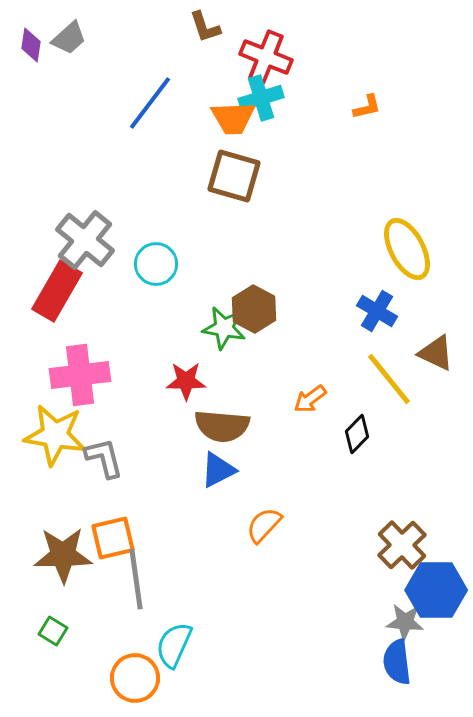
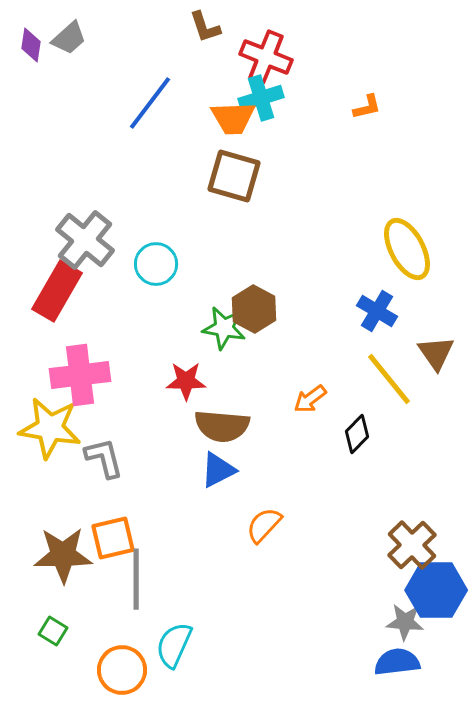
brown triangle: rotated 30 degrees clockwise
yellow star: moved 5 px left, 7 px up
brown cross: moved 10 px right
gray line: rotated 8 degrees clockwise
blue semicircle: rotated 90 degrees clockwise
orange circle: moved 13 px left, 8 px up
